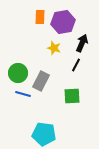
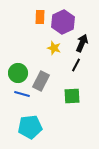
purple hexagon: rotated 15 degrees counterclockwise
blue line: moved 1 px left
cyan pentagon: moved 14 px left, 7 px up; rotated 15 degrees counterclockwise
